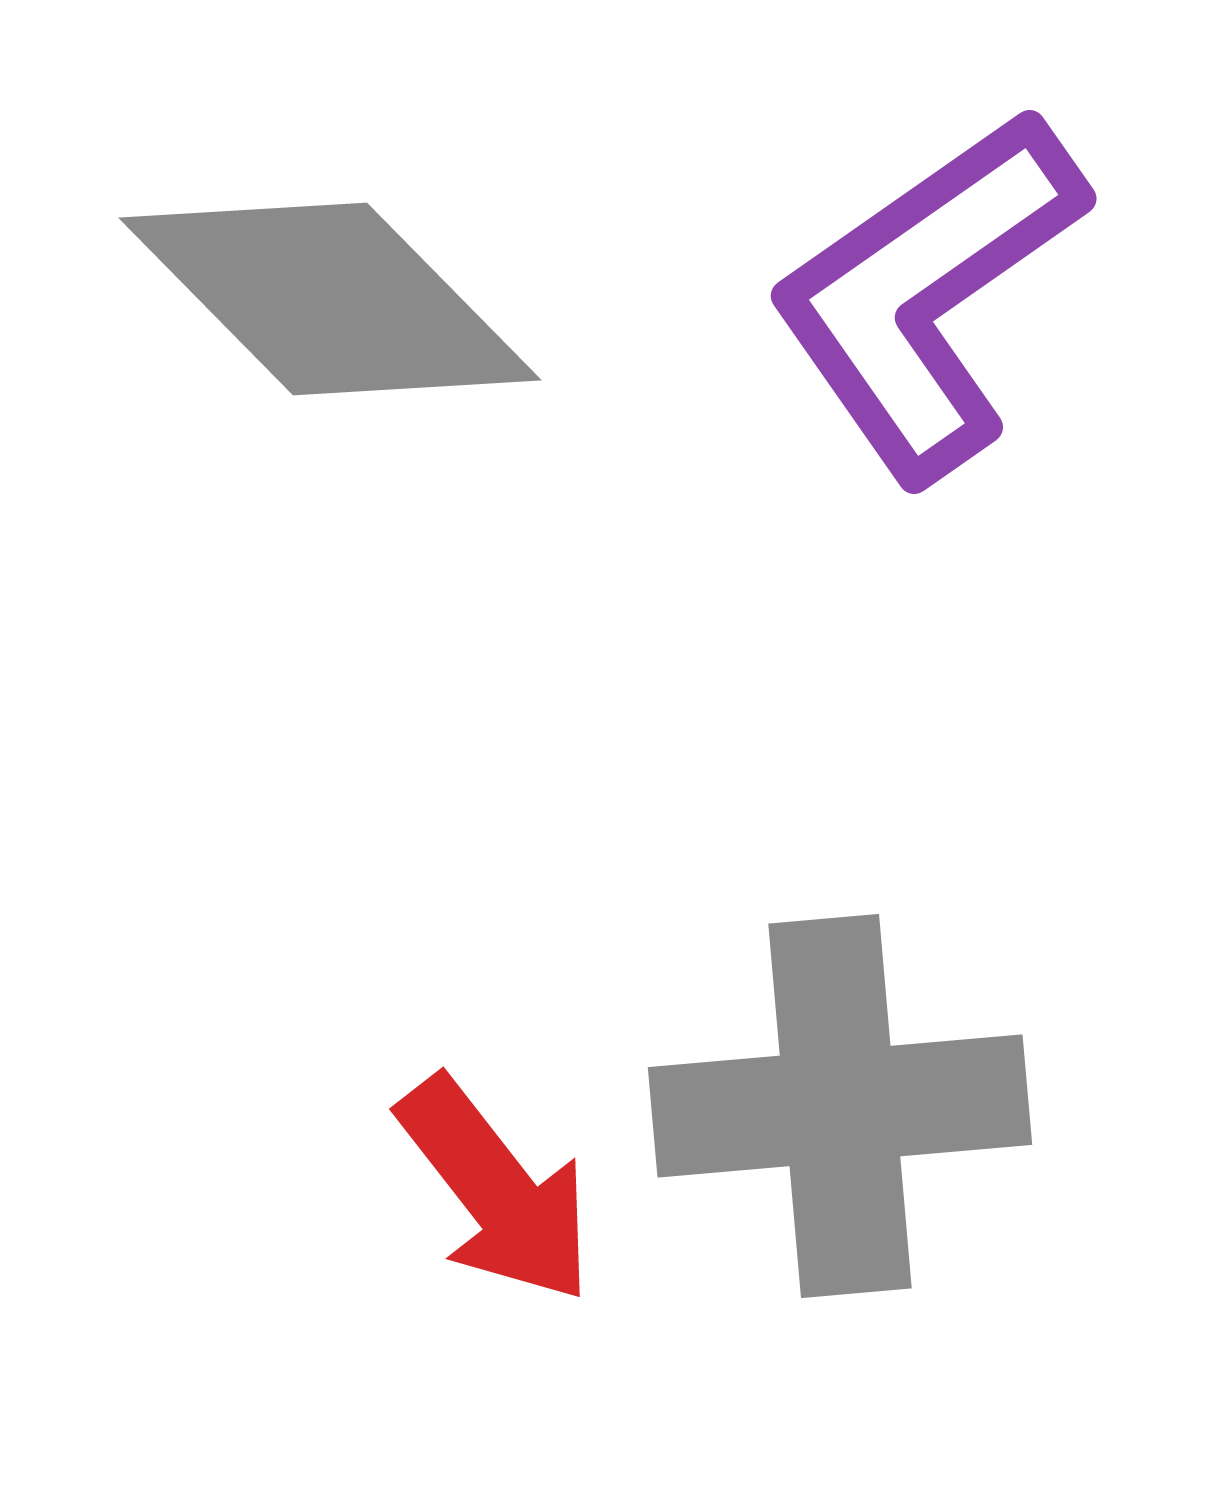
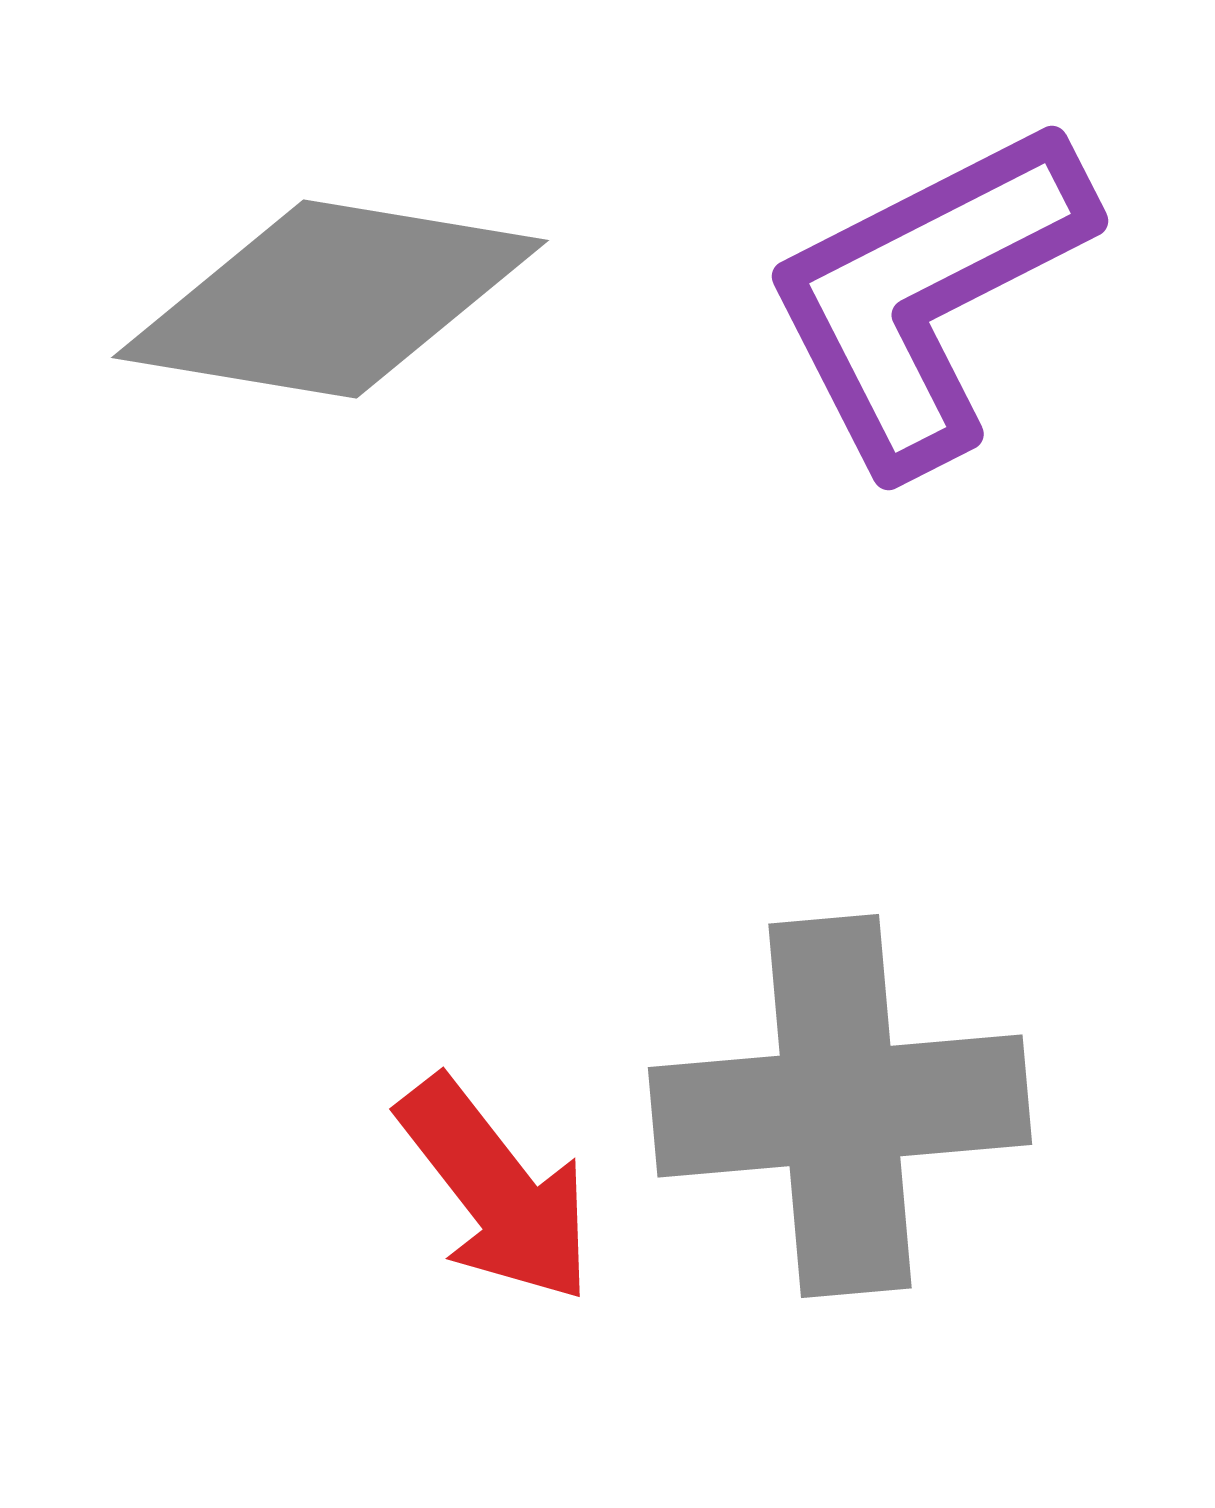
purple L-shape: rotated 8 degrees clockwise
gray diamond: rotated 36 degrees counterclockwise
